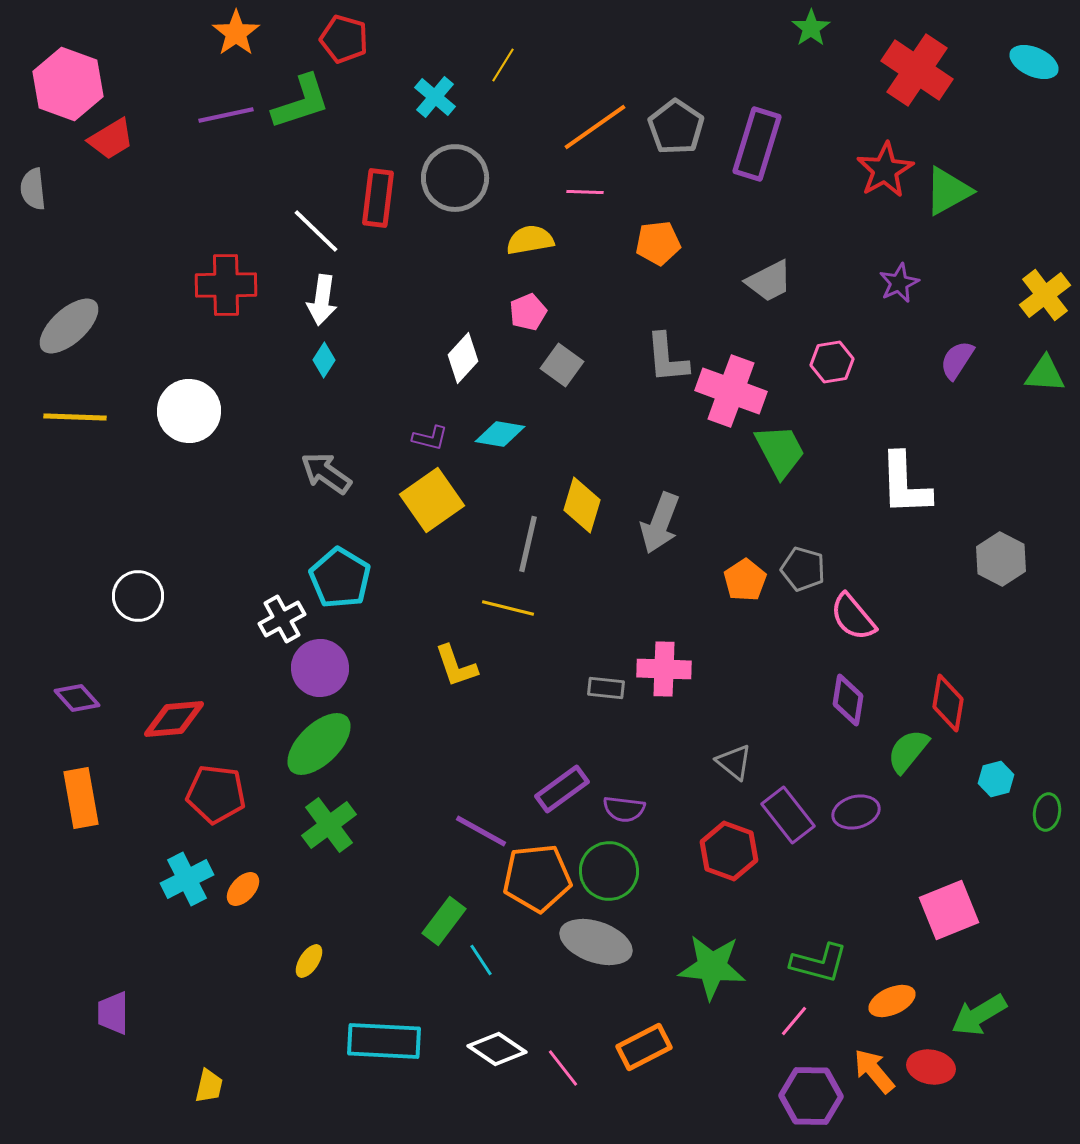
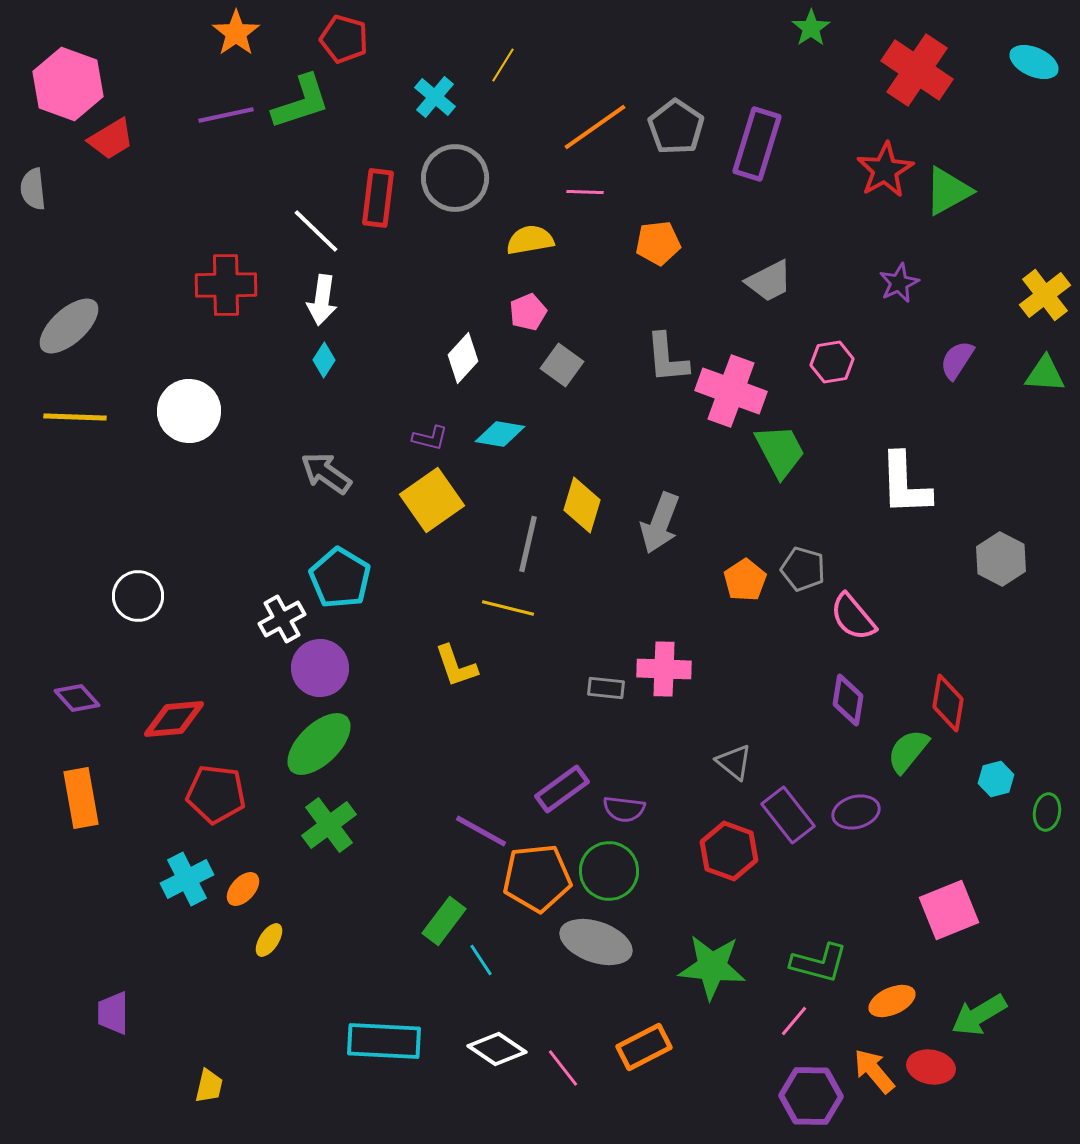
yellow ellipse at (309, 961): moved 40 px left, 21 px up
